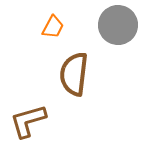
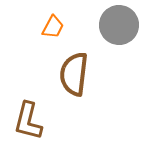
gray circle: moved 1 px right
brown L-shape: rotated 60 degrees counterclockwise
